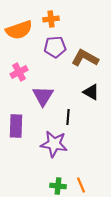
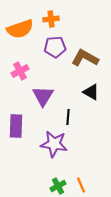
orange semicircle: moved 1 px right, 1 px up
pink cross: moved 1 px right, 1 px up
green cross: rotated 35 degrees counterclockwise
